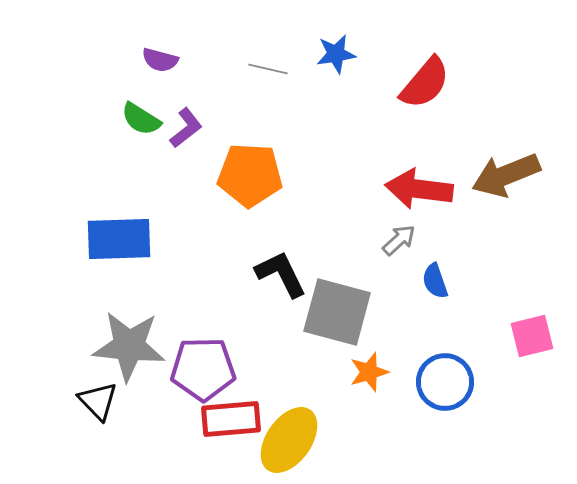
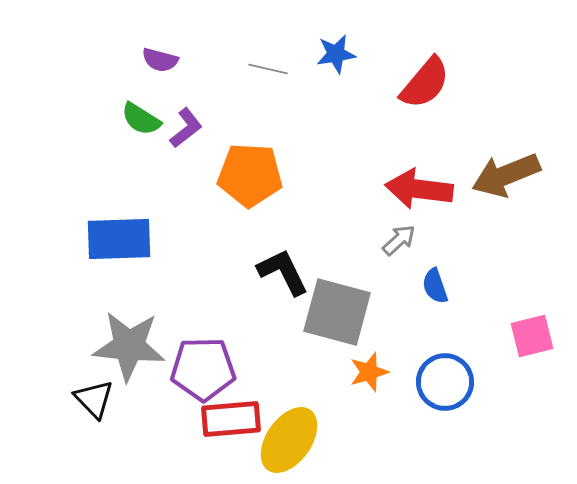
black L-shape: moved 2 px right, 2 px up
blue semicircle: moved 5 px down
black triangle: moved 4 px left, 2 px up
